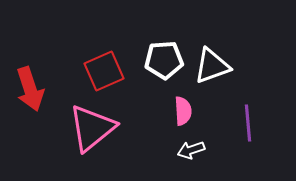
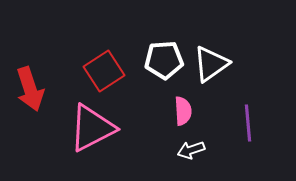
white triangle: moved 1 px left, 2 px up; rotated 15 degrees counterclockwise
red square: rotated 9 degrees counterclockwise
pink triangle: rotated 12 degrees clockwise
